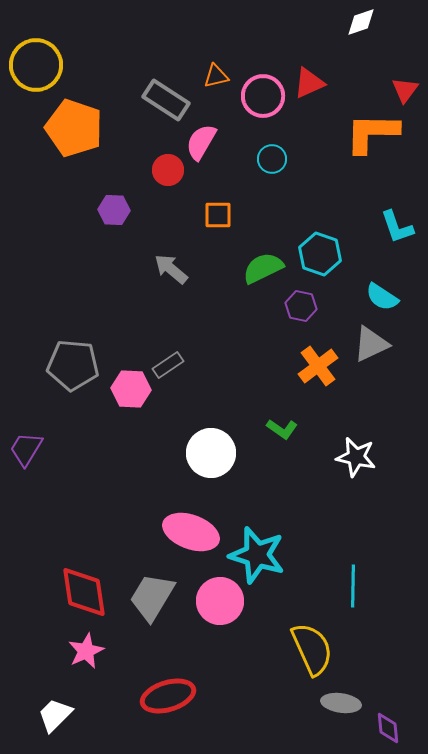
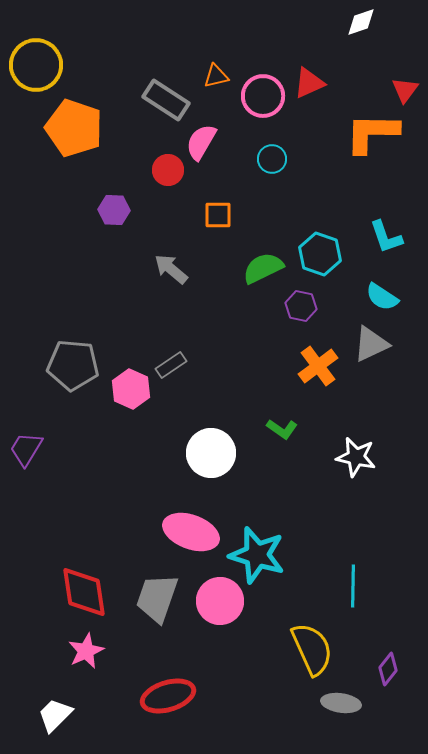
cyan L-shape at (397, 227): moved 11 px left, 10 px down
gray rectangle at (168, 365): moved 3 px right
pink hexagon at (131, 389): rotated 21 degrees clockwise
gray trapezoid at (152, 597): moved 5 px right, 1 px down; rotated 12 degrees counterclockwise
purple diamond at (388, 728): moved 59 px up; rotated 44 degrees clockwise
